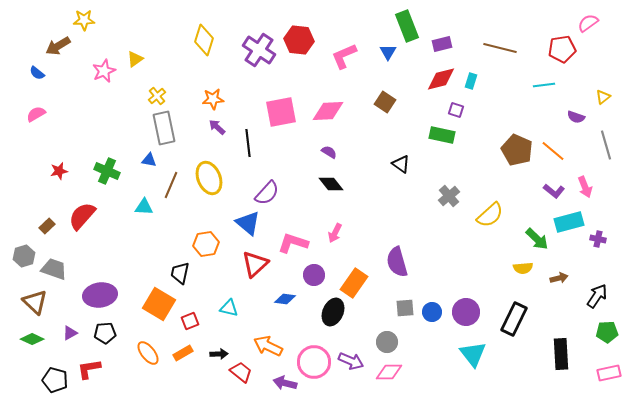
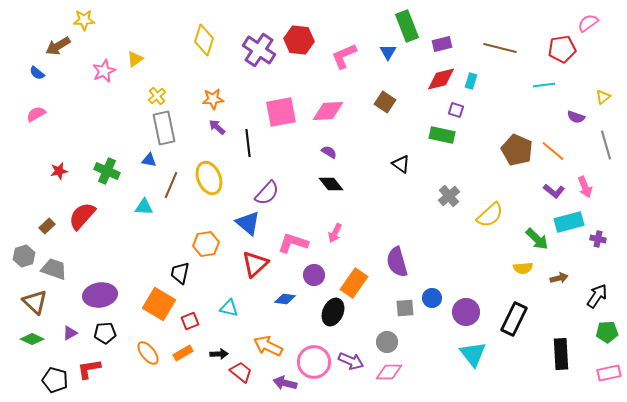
blue circle at (432, 312): moved 14 px up
